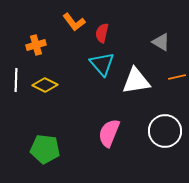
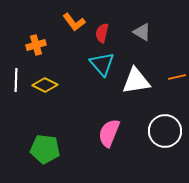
gray triangle: moved 19 px left, 10 px up
